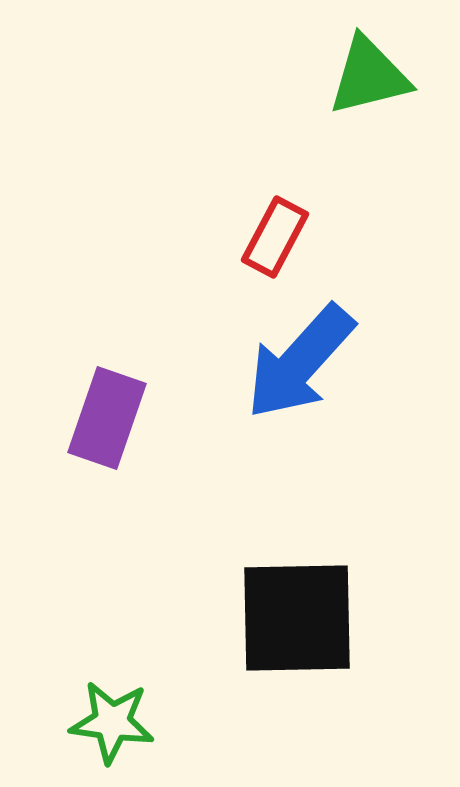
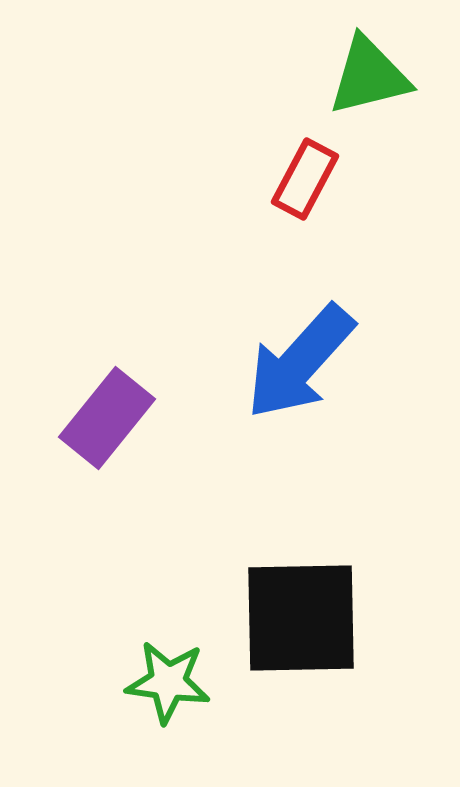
red rectangle: moved 30 px right, 58 px up
purple rectangle: rotated 20 degrees clockwise
black square: moved 4 px right
green star: moved 56 px right, 40 px up
